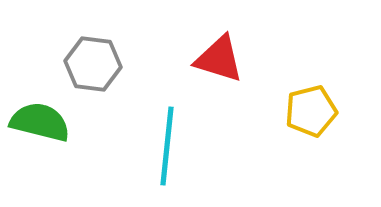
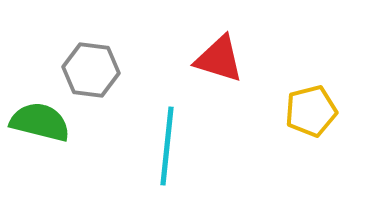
gray hexagon: moved 2 px left, 6 px down
